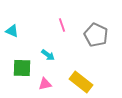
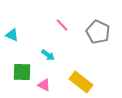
pink line: rotated 24 degrees counterclockwise
cyan triangle: moved 4 px down
gray pentagon: moved 2 px right, 3 px up
green square: moved 4 px down
pink triangle: moved 1 px left, 1 px down; rotated 40 degrees clockwise
